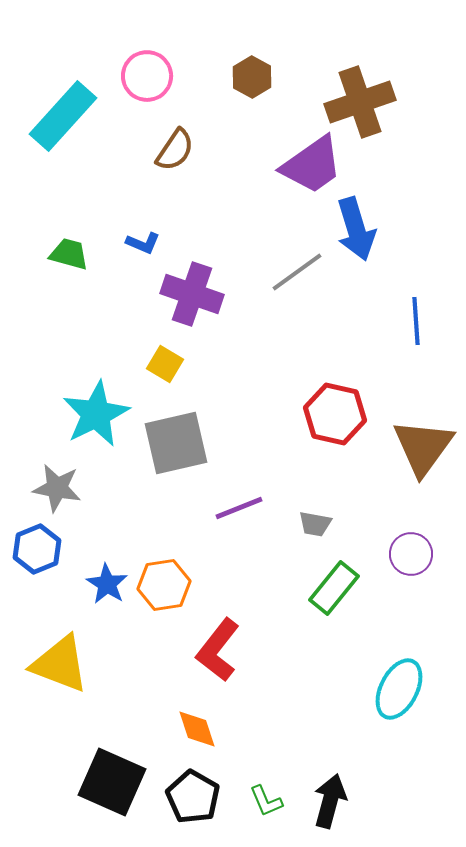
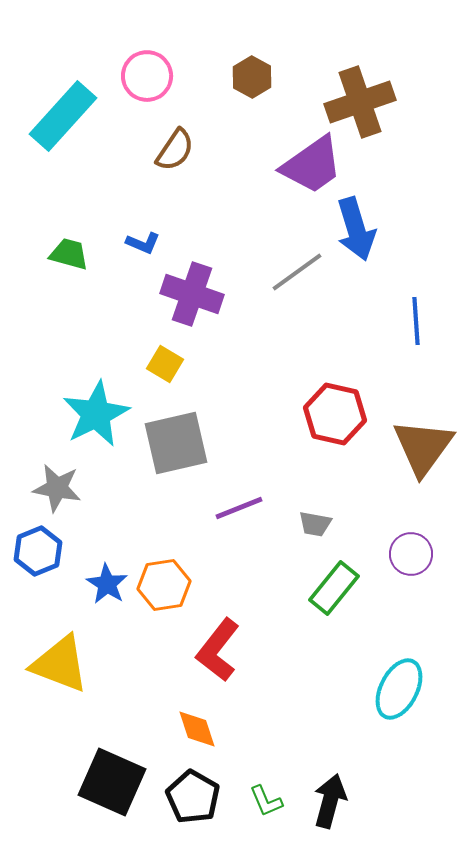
blue hexagon: moved 1 px right, 2 px down
